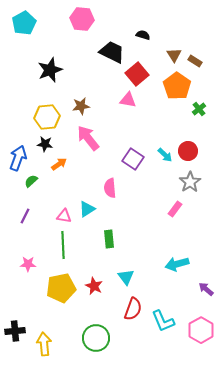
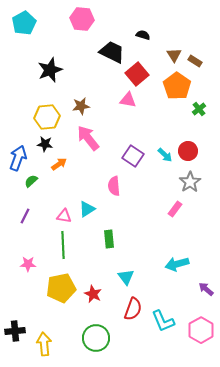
purple square at (133, 159): moved 3 px up
pink semicircle at (110, 188): moved 4 px right, 2 px up
red star at (94, 286): moved 1 px left, 8 px down
